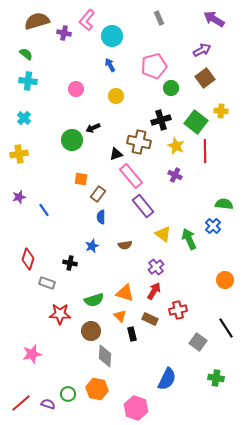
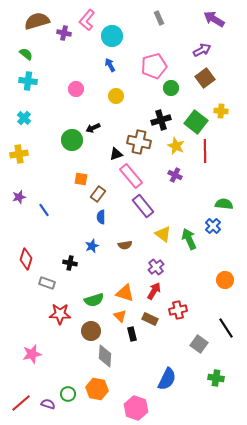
red diamond at (28, 259): moved 2 px left
gray square at (198, 342): moved 1 px right, 2 px down
